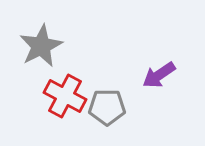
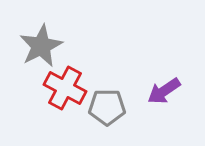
purple arrow: moved 5 px right, 16 px down
red cross: moved 8 px up
